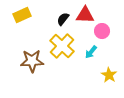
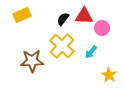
red triangle: moved 1 px left, 1 px down
pink circle: moved 3 px up
